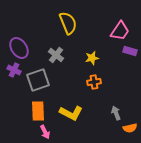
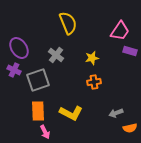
gray arrow: rotated 88 degrees counterclockwise
